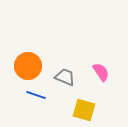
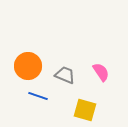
gray trapezoid: moved 2 px up
blue line: moved 2 px right, 1 px down
yellow square: moved 1 px right
